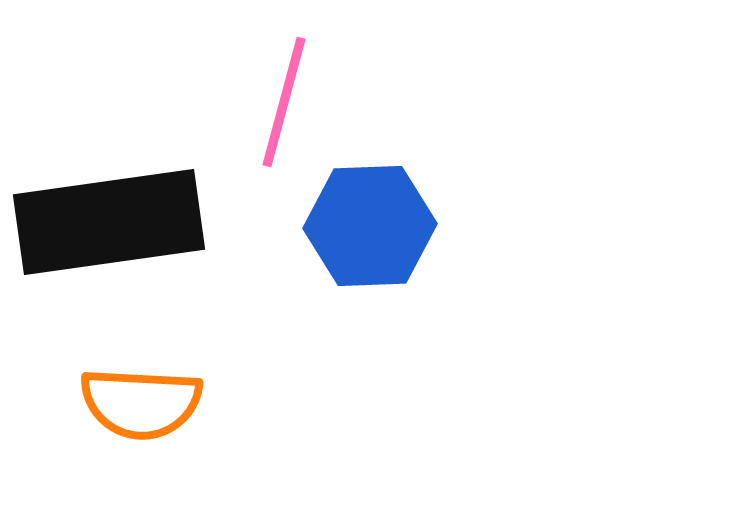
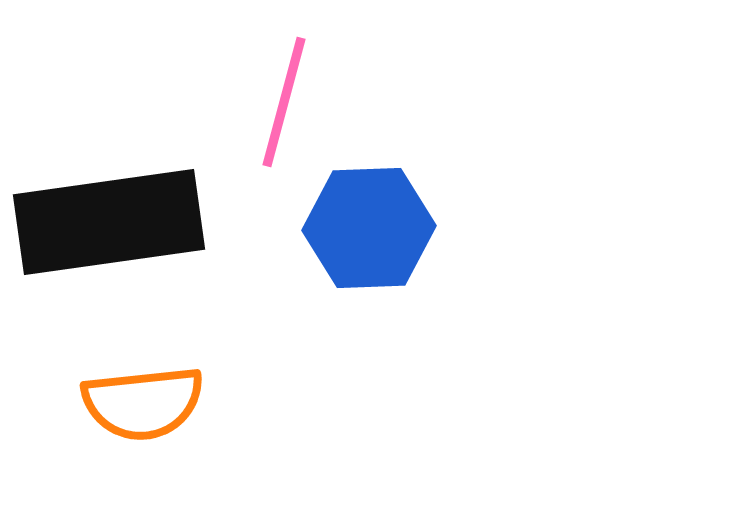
blue hexagon: moved 1 px left, 2 px down
orange semicircle: moved 2 px right; rotated 9 degrees counterclockwise
